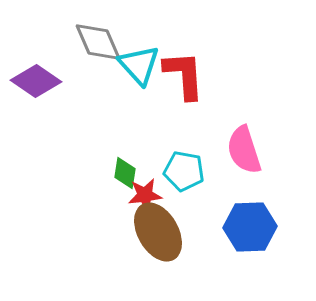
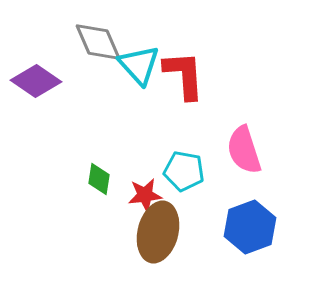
green diamond: moved 26 px left, 6 px down
blue hexagon: rotated 18 degrees counterclockwise
brown ellipse: rotated 44 degrees clockwise
